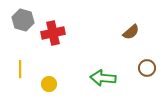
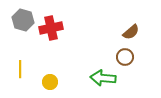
red cross: moved 2 px left, 5 px up
brown circle: moved 22 px left, 11 px up
yellow circle: moved 1 px right, 2 px up
